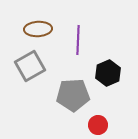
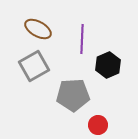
brown ellipse: rotated 32 degrees clockwise
purple line: moved 4 px right, 1 px up
gray square: moved 4 px right
black hexagon: moved 8 px up
